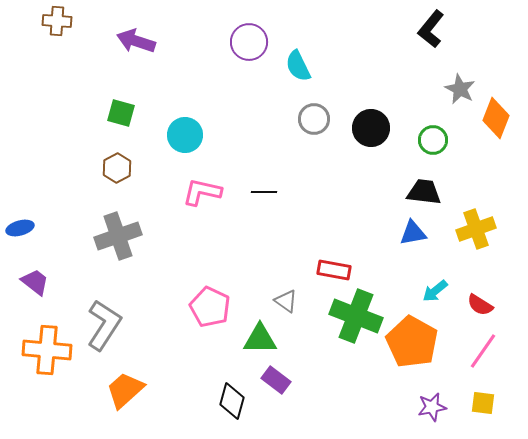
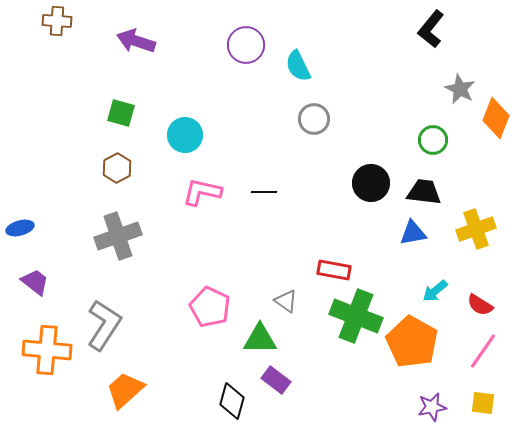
purple circle: moved 3 px left, 3 px down
black circle: moved 55 px down
